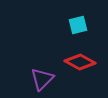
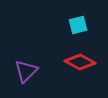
purple triangle: moved 16 px left, 8 px up
